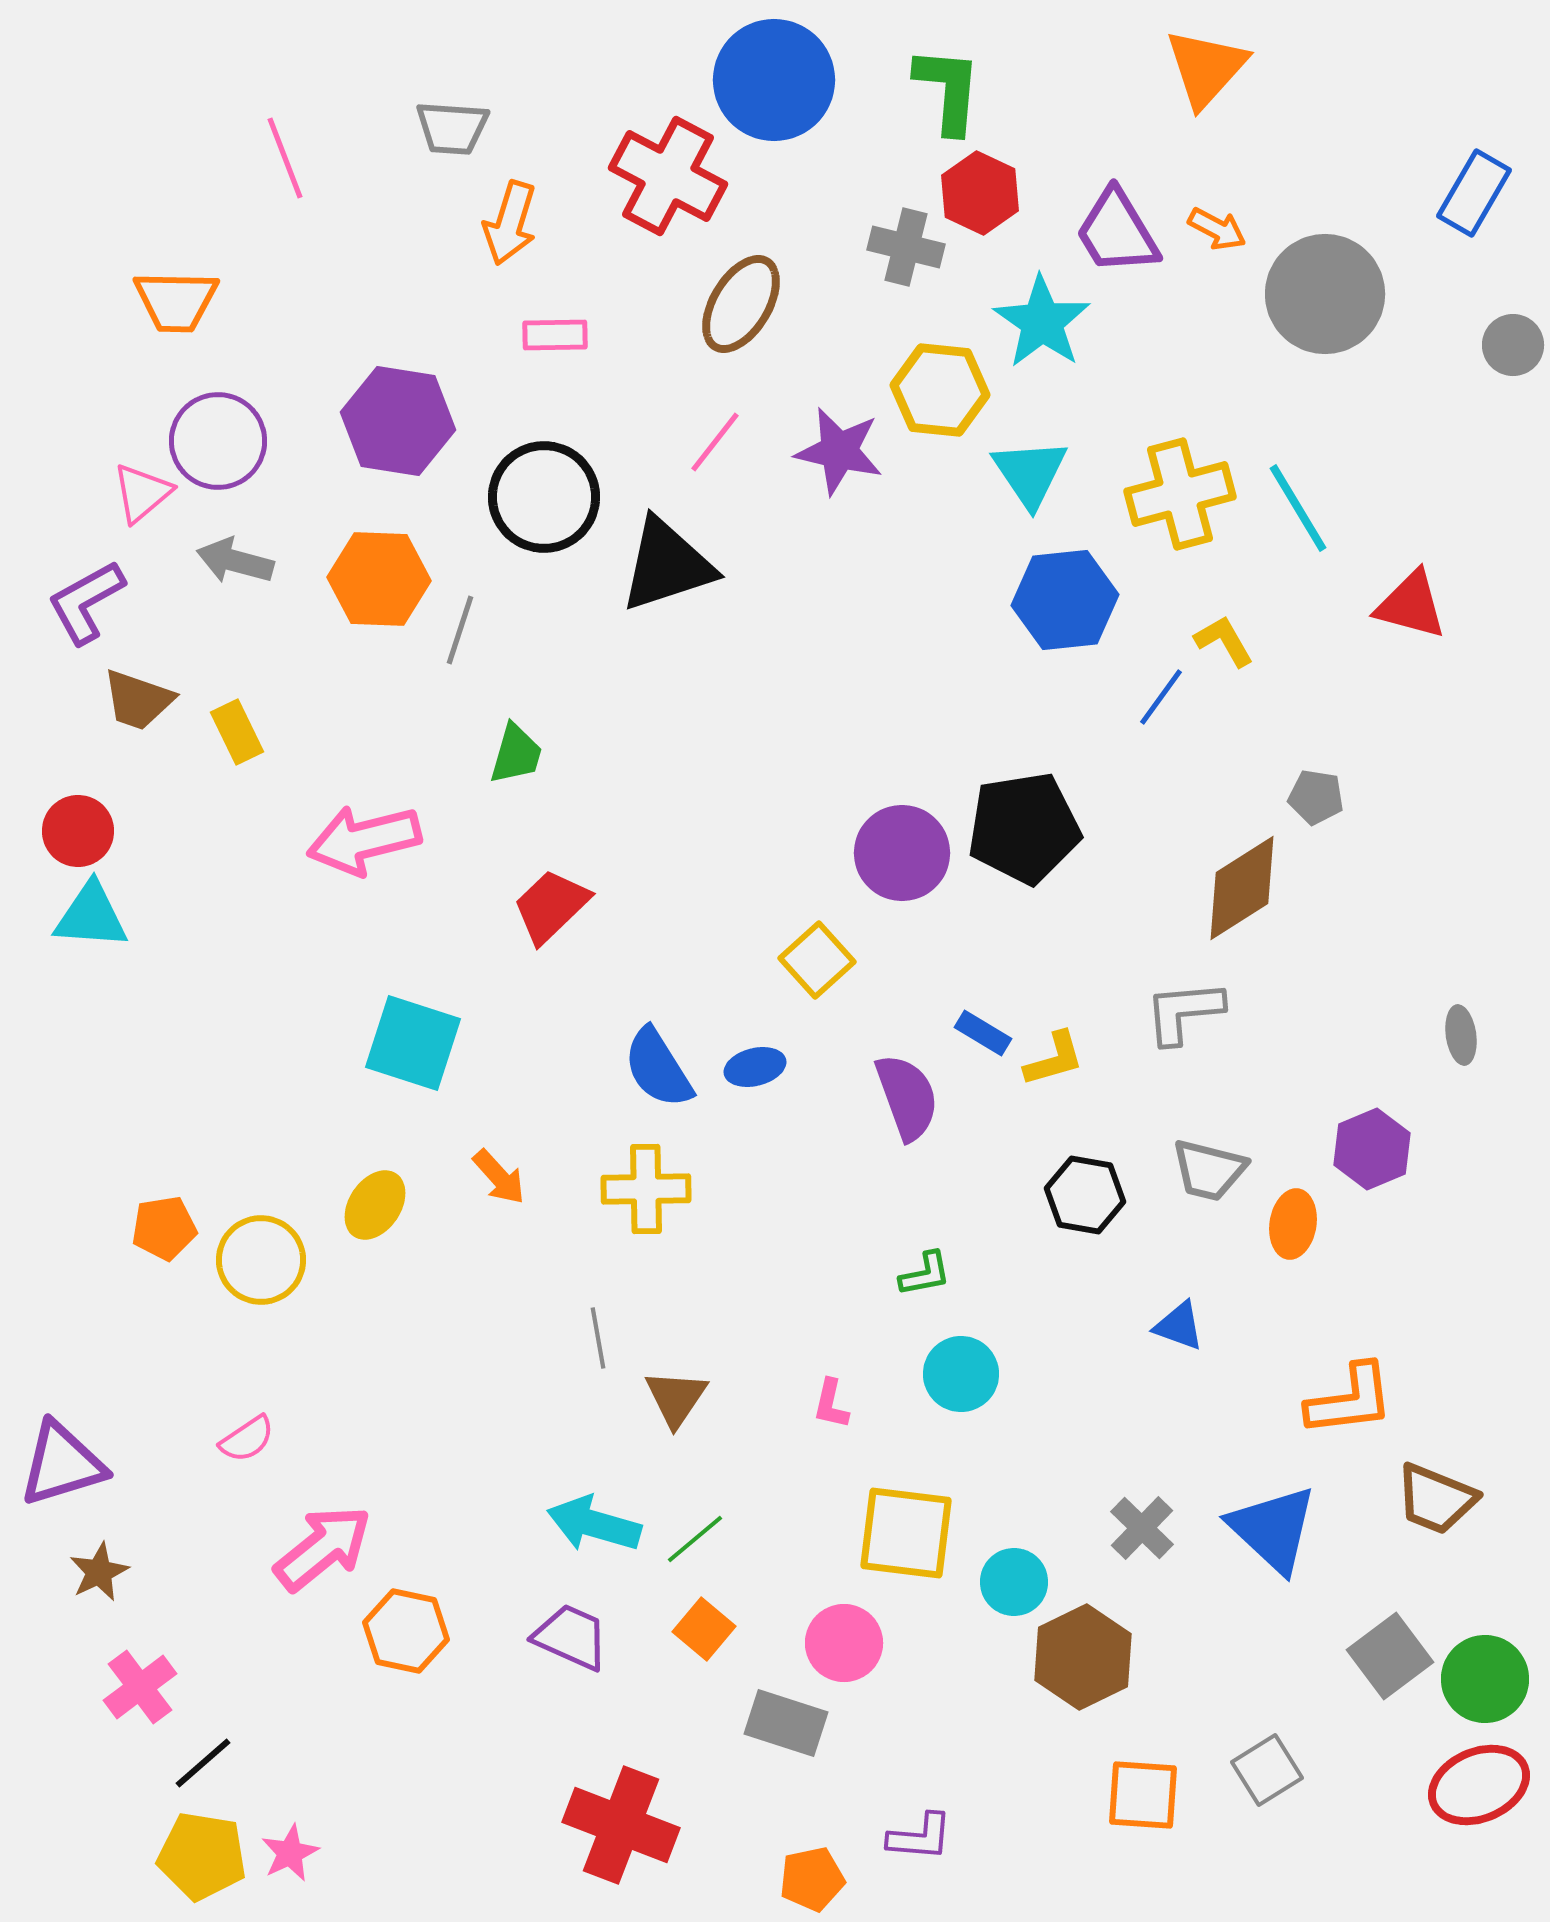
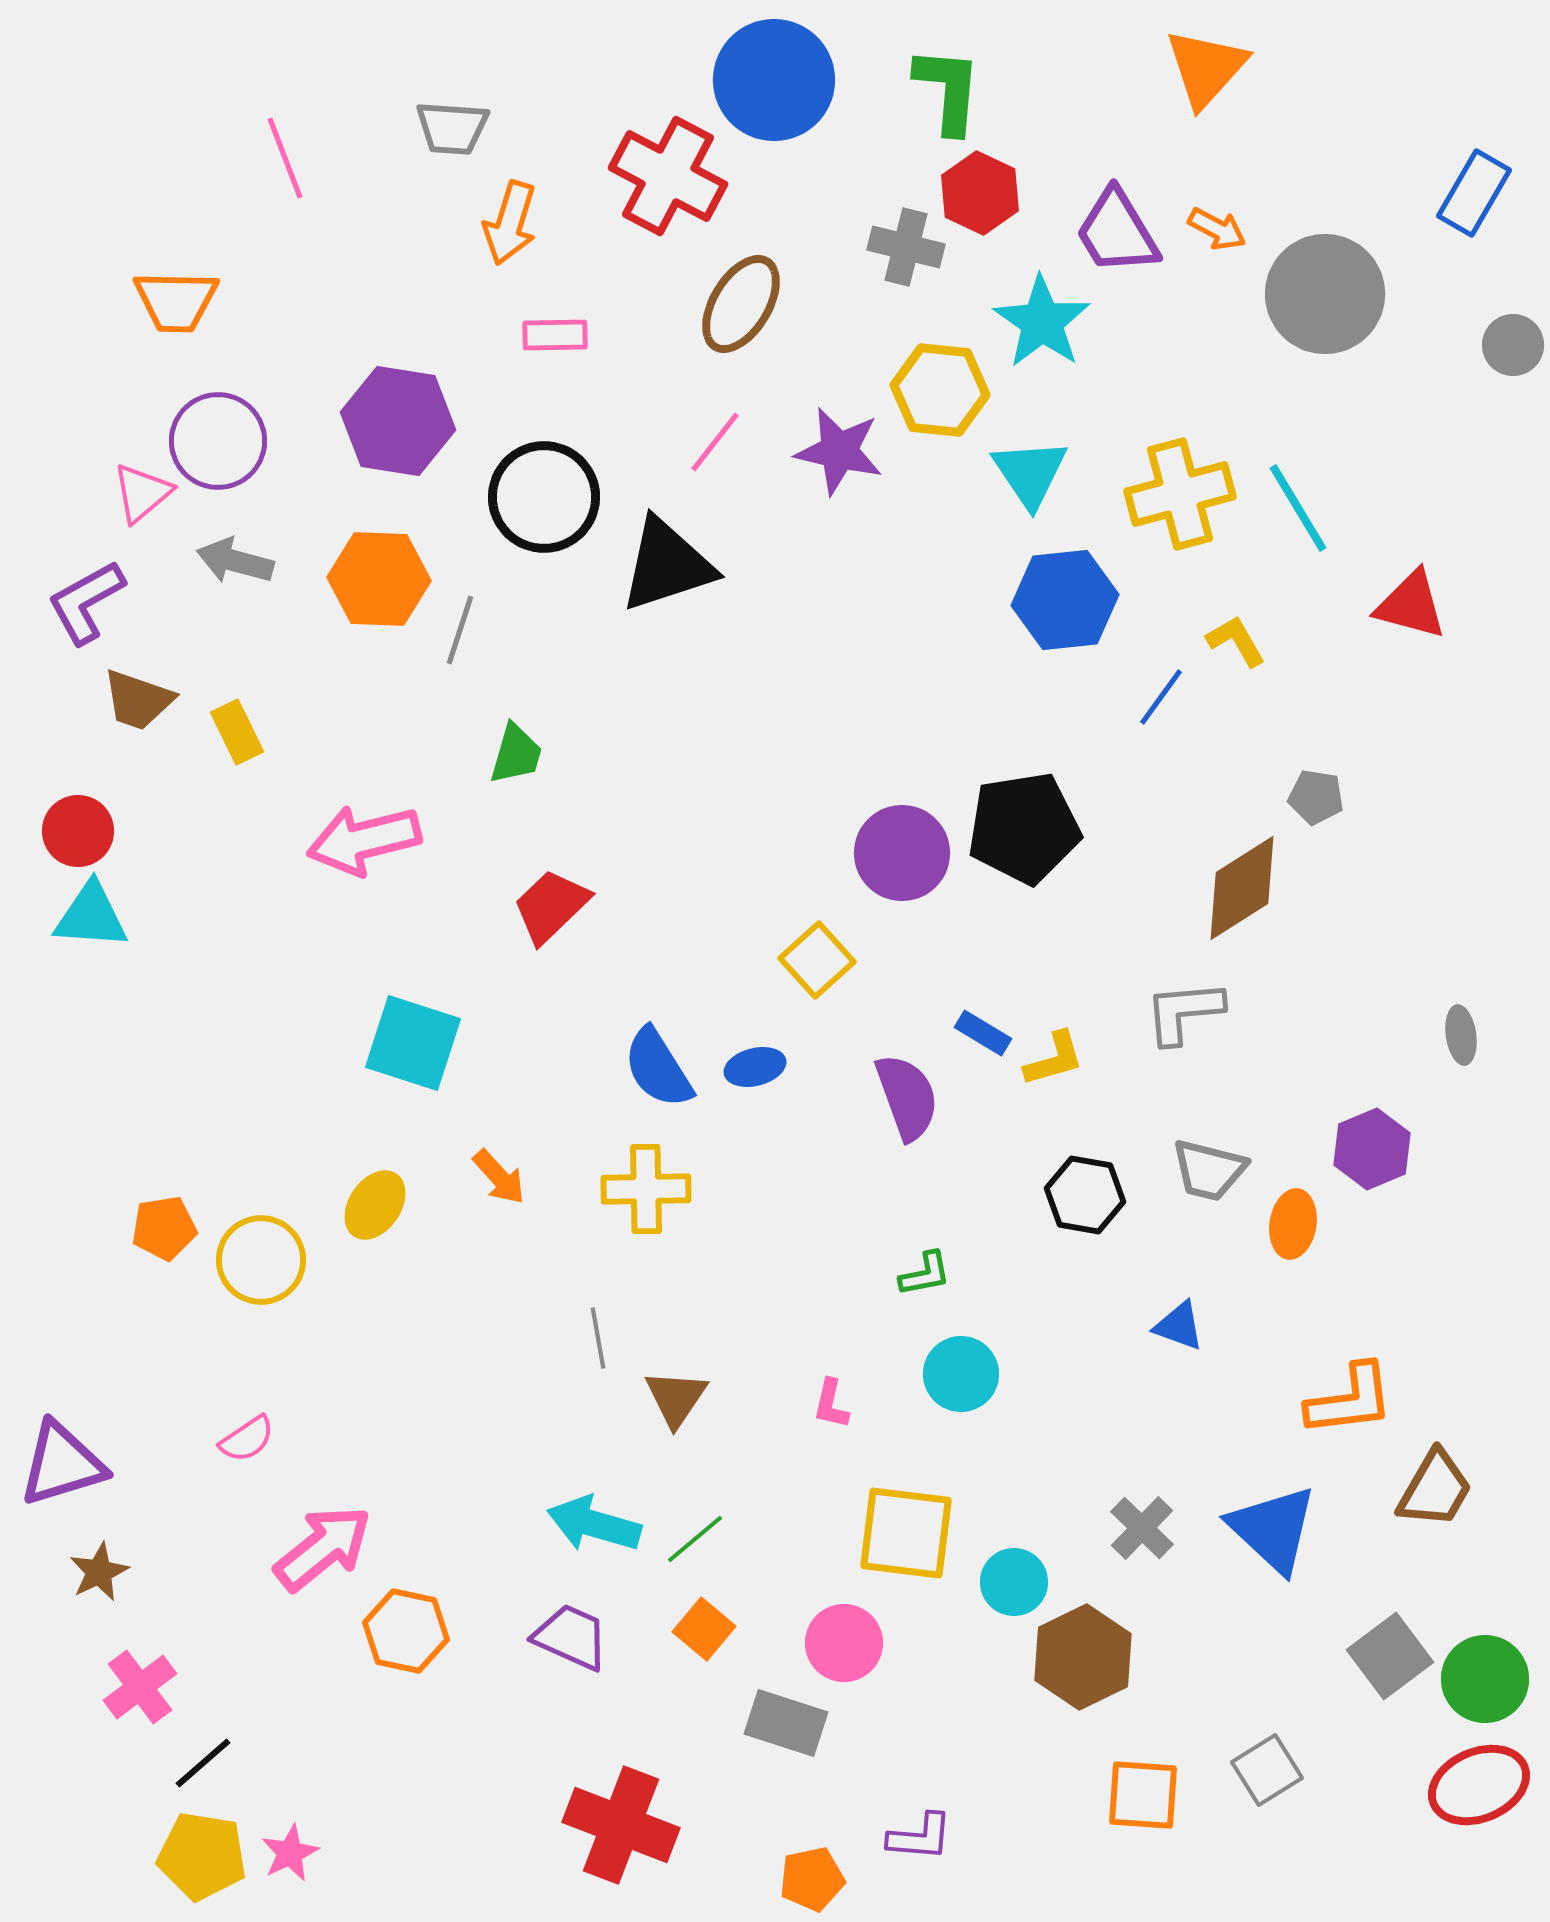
yellow L-shape at (1224, 641): moved 12 px right
brown trapezoid at (1436, 1499): moved 1 px left, 10 px up; rotated 82 degrees counterclockwise
